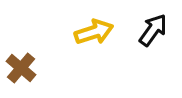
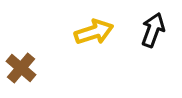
black arrow: rotated 16 degrees counterclockwise
